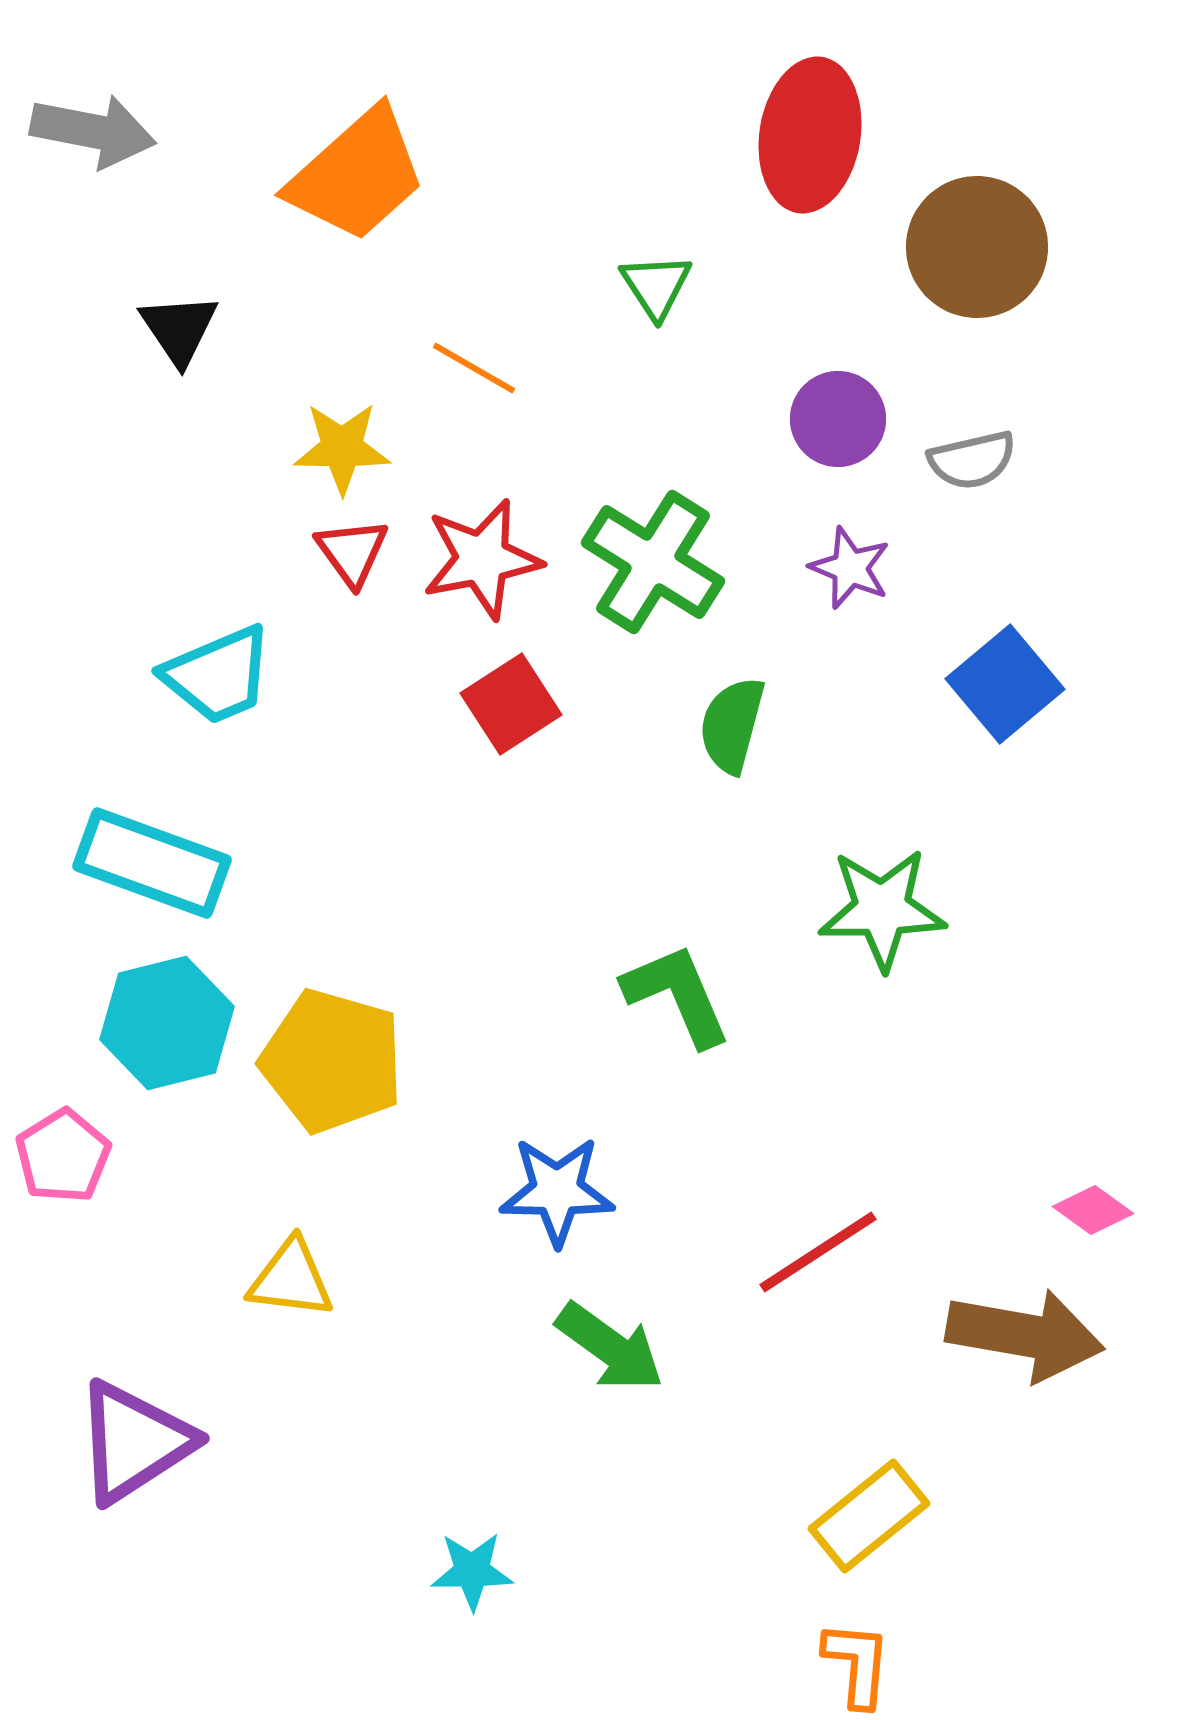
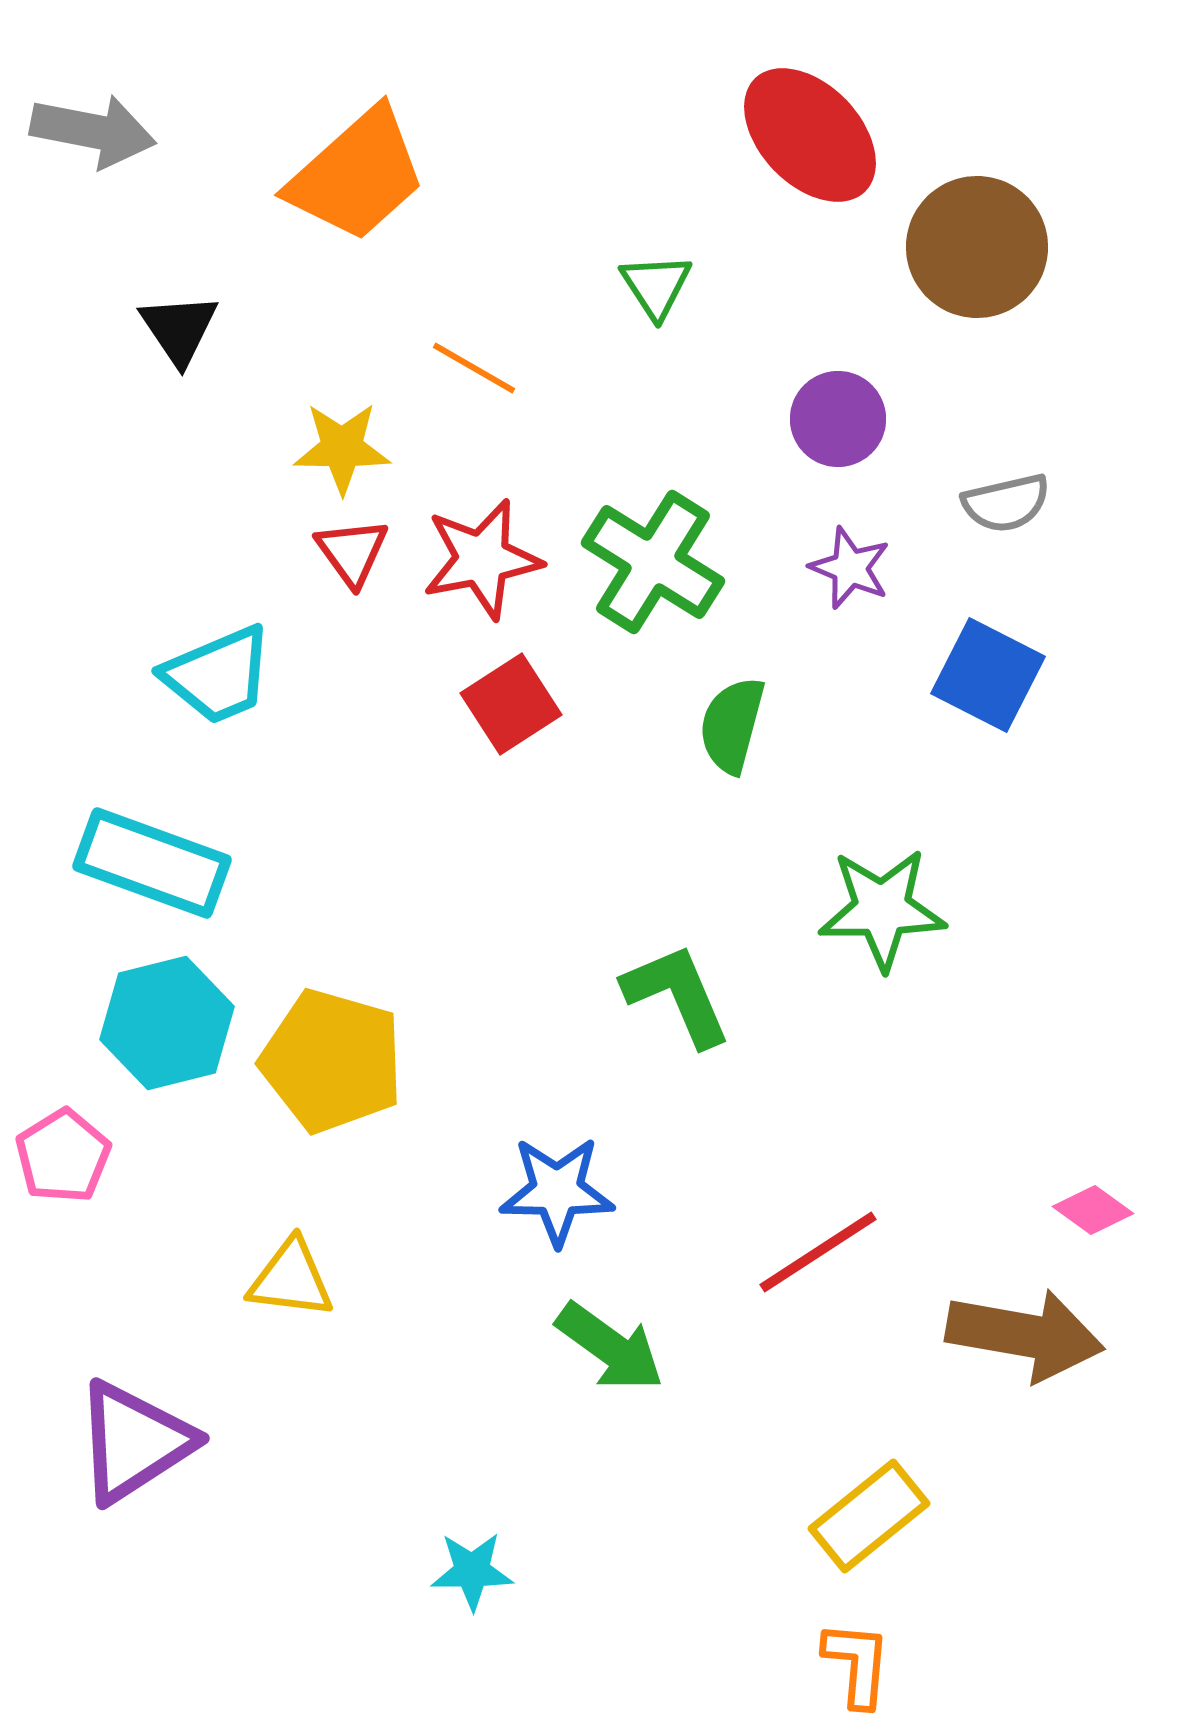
red ellipse: rotated 53 degrees counterclockwise
gray semicircle: moved 34 px right, 43 px down
blue square: moved 17 px left, 9 px up; rotated 23 degrees counterclockwise
